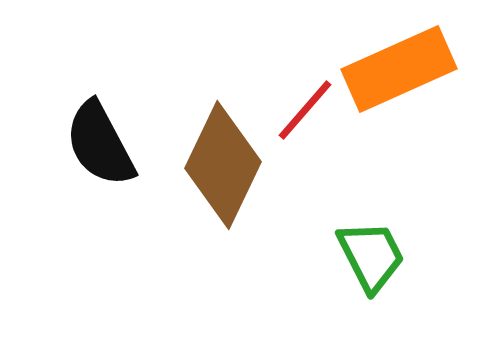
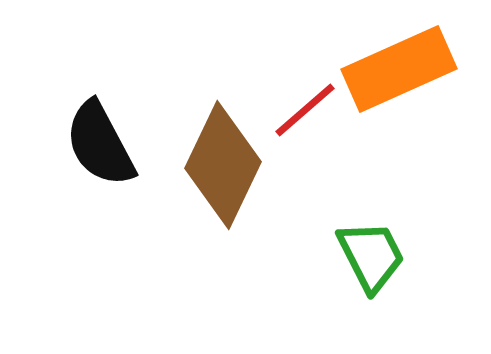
red line: rotated 8 degrees clockwise
